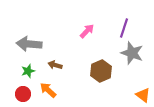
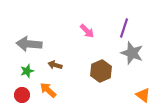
pink arrow: rotated 91 degrees clockwise
green star: moved 1 px left
red circle: moved 1 px left, 1 px down
